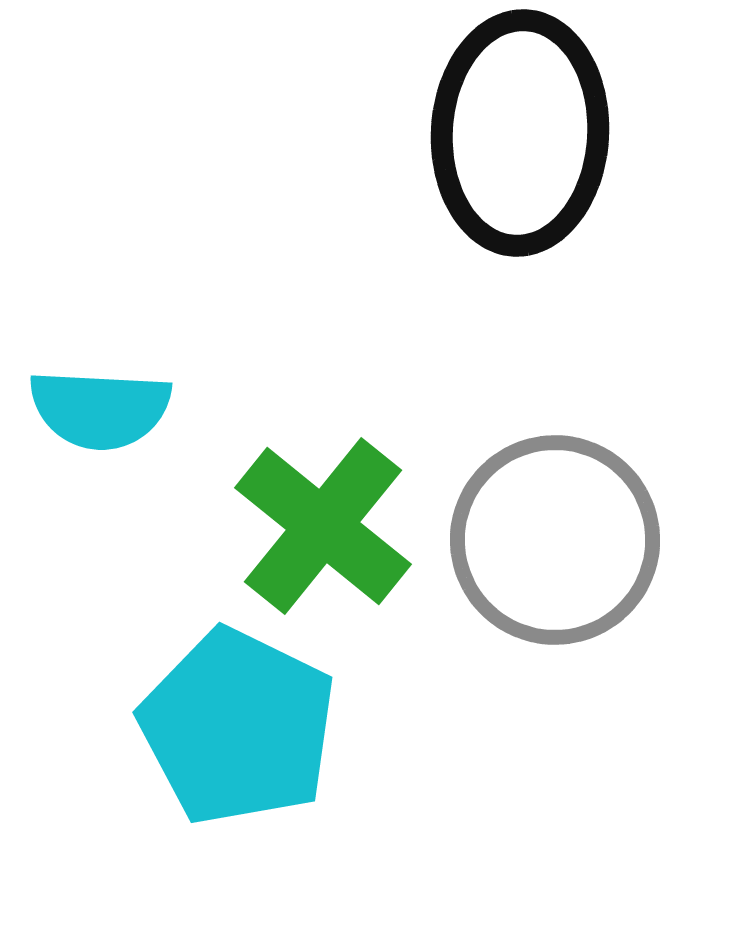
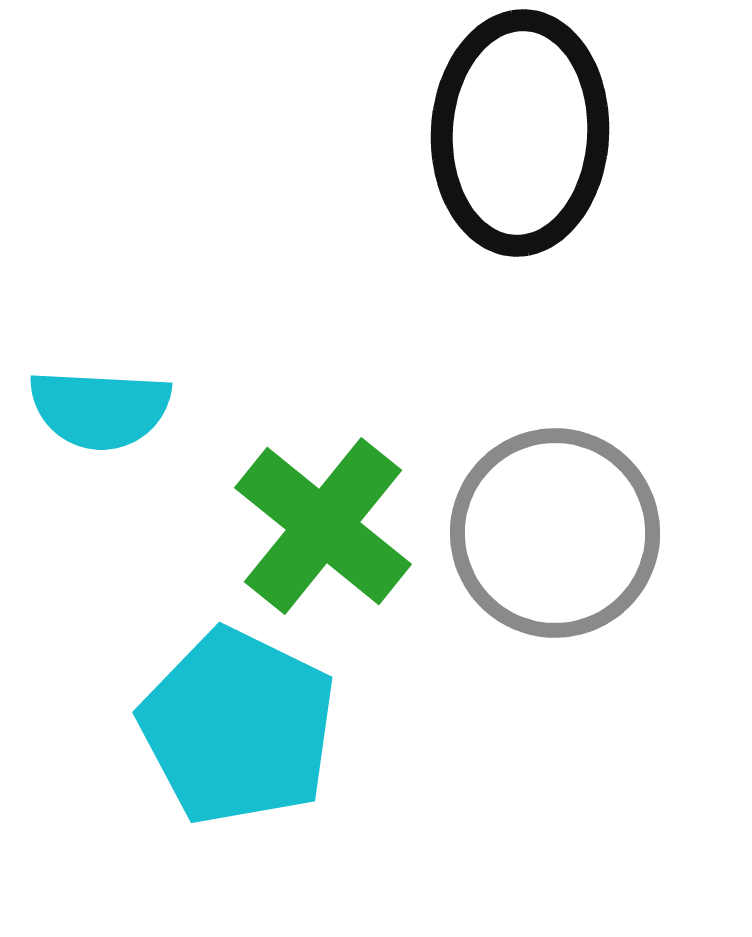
gray circle: moved 7 px up
